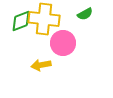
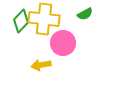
green diamond: rotated 25 degrees counterclockwise
